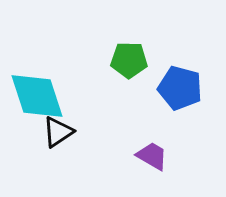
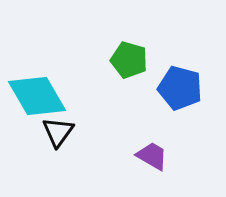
green pentagon: rotated 15 degrees clockwise
cyan diamond: rotated 12 degrees counterclockwise
black triangle: rotated 20 degrees counterclockwise
